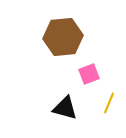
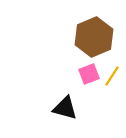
brown hexagon: moved 31 px right; rotated 18 degrees counterclockwise
yellow line: moved 3 px right, 27 px up; rotated 10 degrees clockwise
